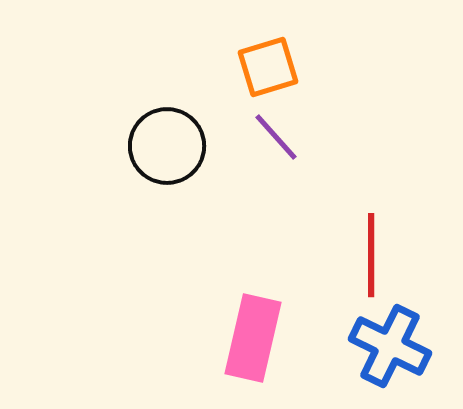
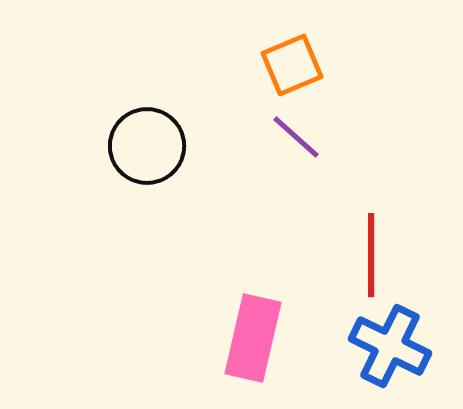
orange square: moved 24 px right, 2 px up; rotated 6 degrees counterclockwise
purple line: moved 20 px right; rotated 6 degrees counterclockwise
black circle: moved 20 px left
